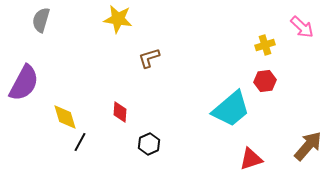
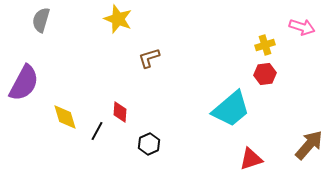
yellow star: rotated 12 degrees clockwise
pink arrow: rotated 25 degrees counterclockwise
red hexagon: moved 7 px up
black line: moved 17 px right, 11 px up
brown arrow: moved 1 px right, 1 px up
